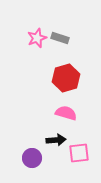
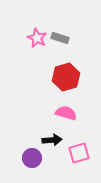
pink star: rotated 24 degrees counterclockwise
red hexagon: moved 1 px up
black arrow: moved 4 px left
pink square: rotated 10 degrees counterclockwise
